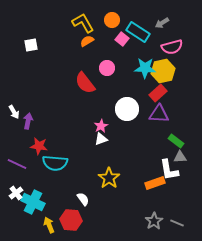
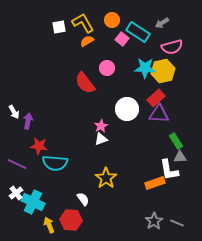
white square: moved 28 px right, 18 px up
red rectangle: moved 2 px left, 5 px down
green rectangle: rotated 21 degrees clockwise
yellow star: moved 3 px left
